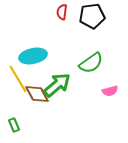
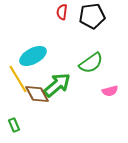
cyan ellipse: rotated 16 degrees counterclockwise
